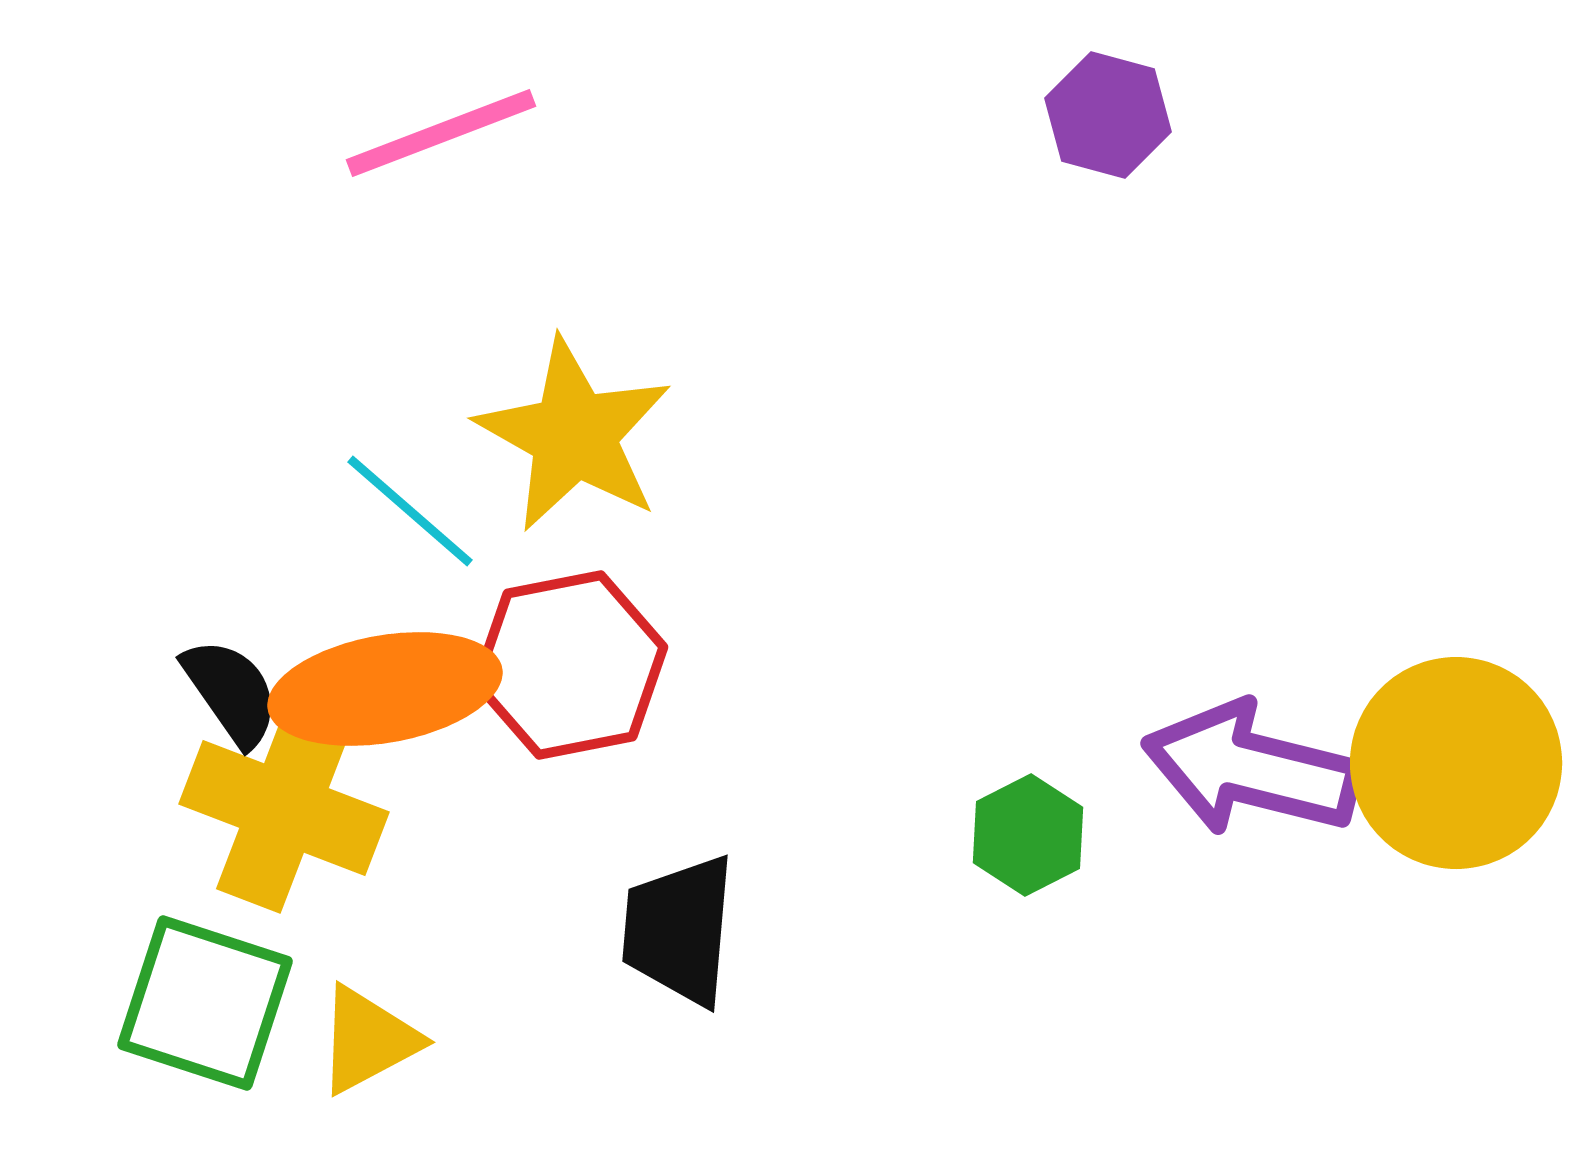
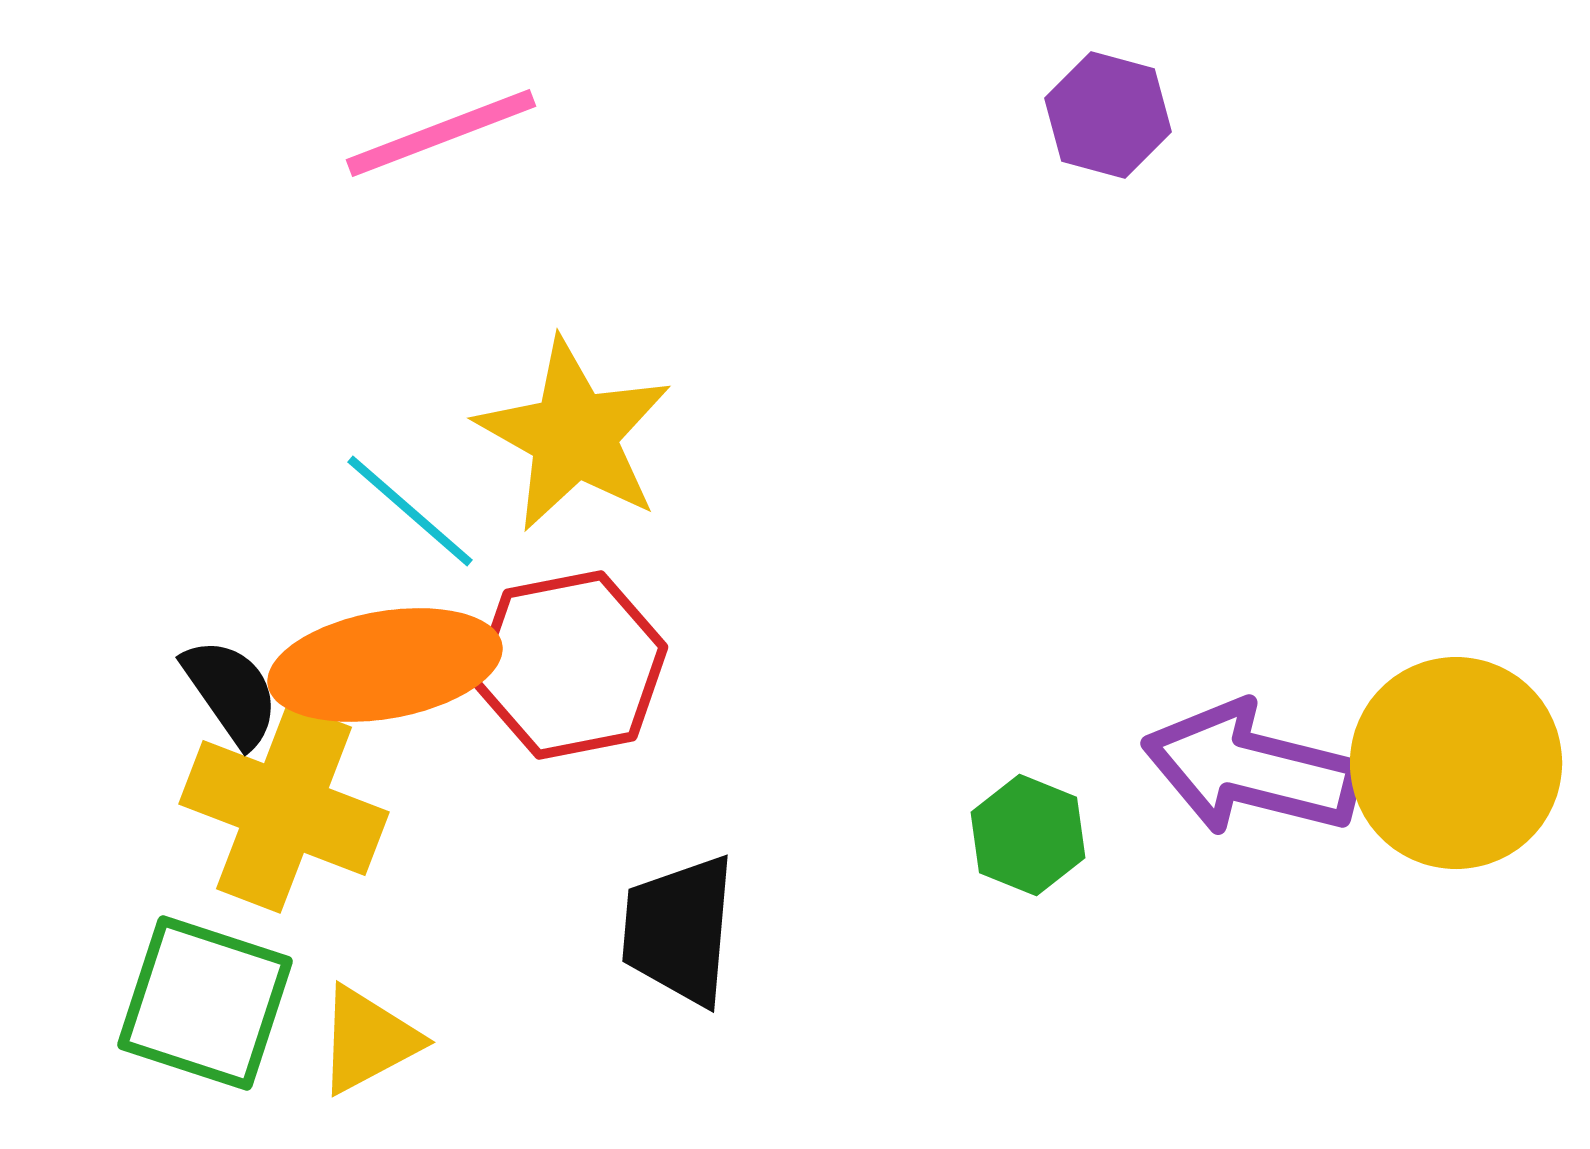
orange ellipse: moved 24 px up
green hexagon: rotated 11 degrees counterclockwise
